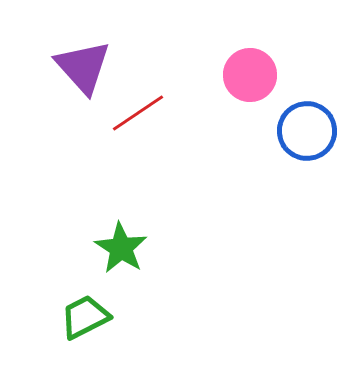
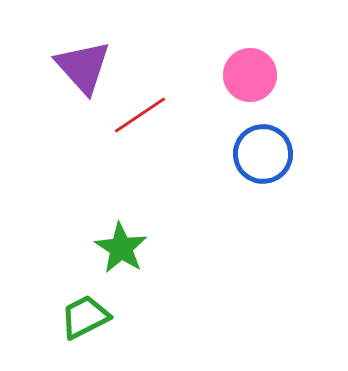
red line: moved 2 px right, 2 px down
blue circle: moved 44 px left, 23 px down
